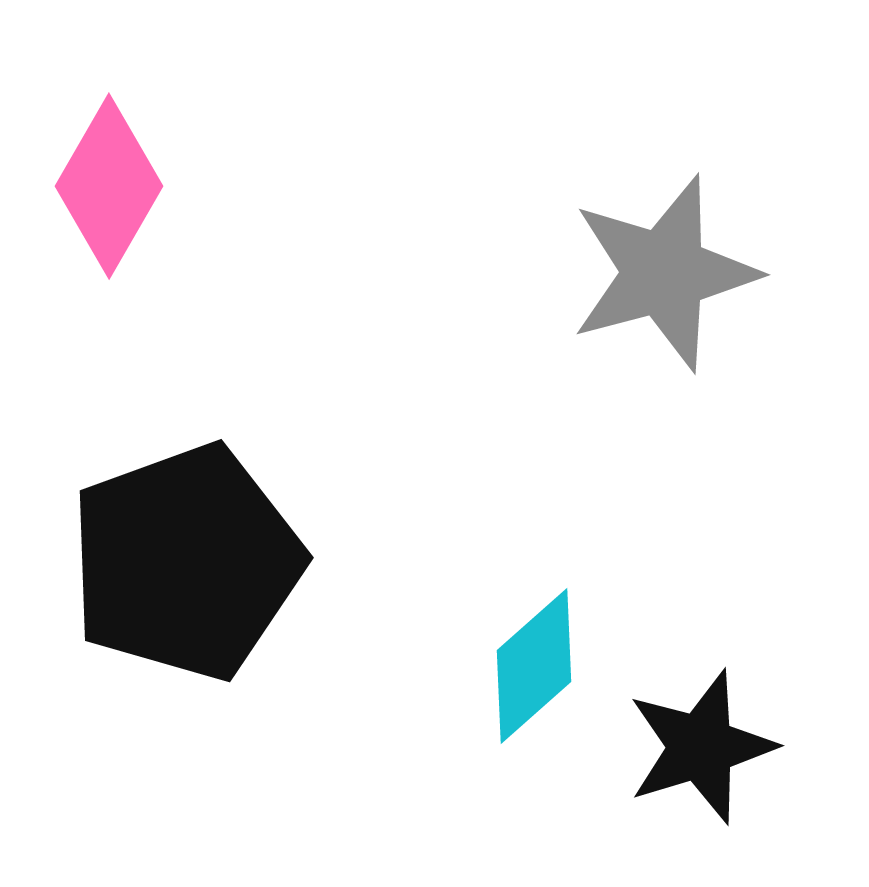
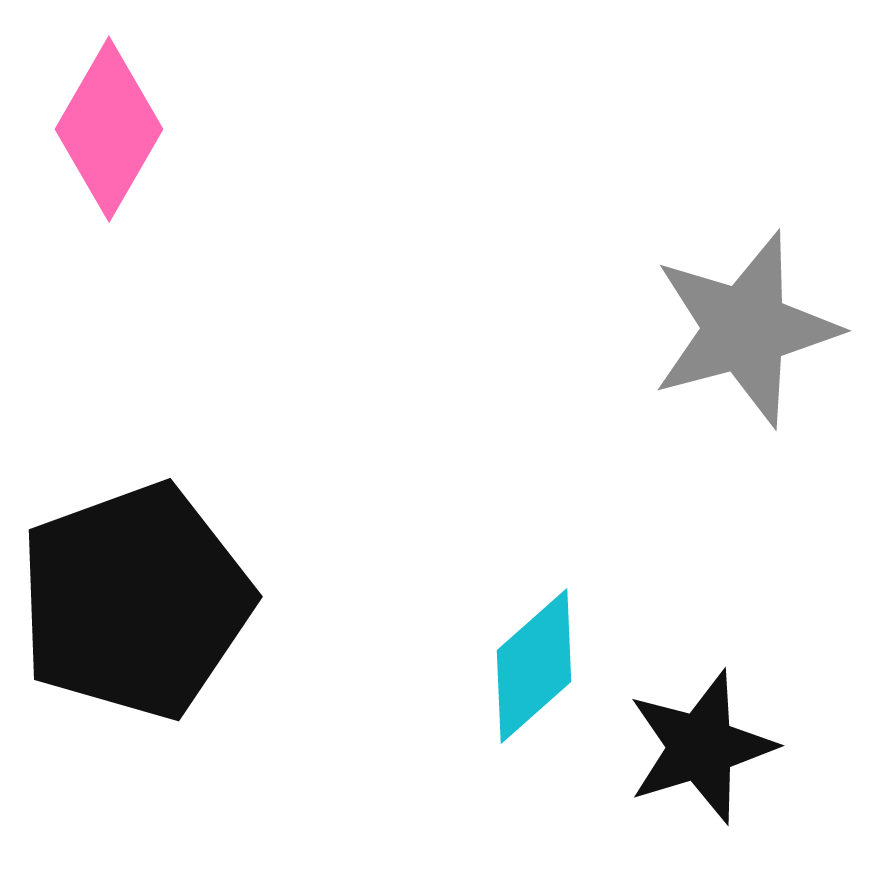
pink diamond: moved 57 px up
gray star: moved 81 px right, 56 px down
black pentagon: moved 51 px left, 39 px down
